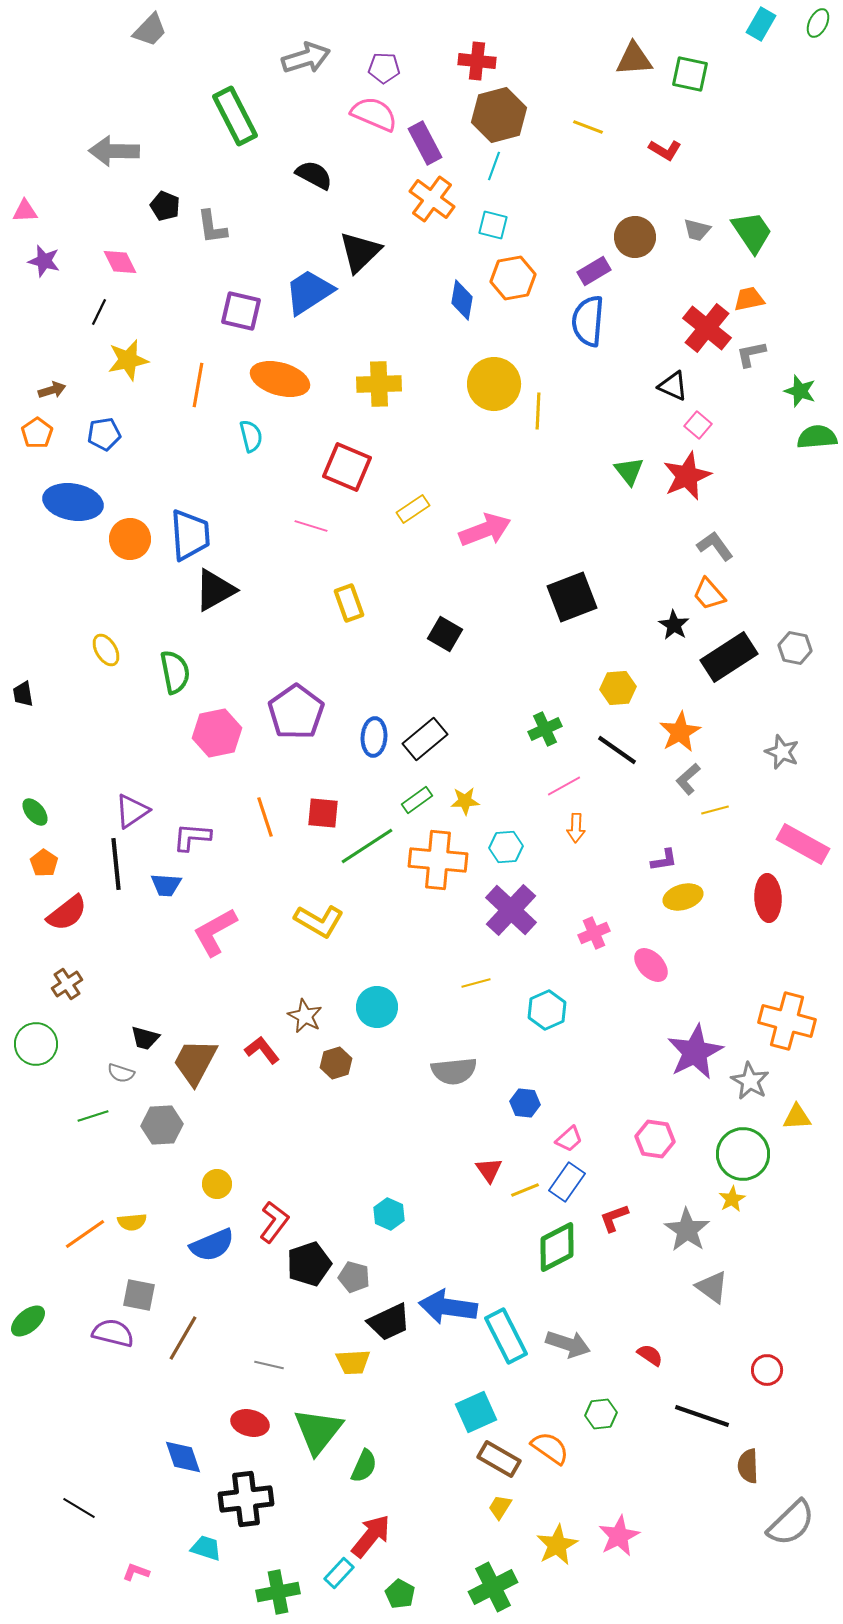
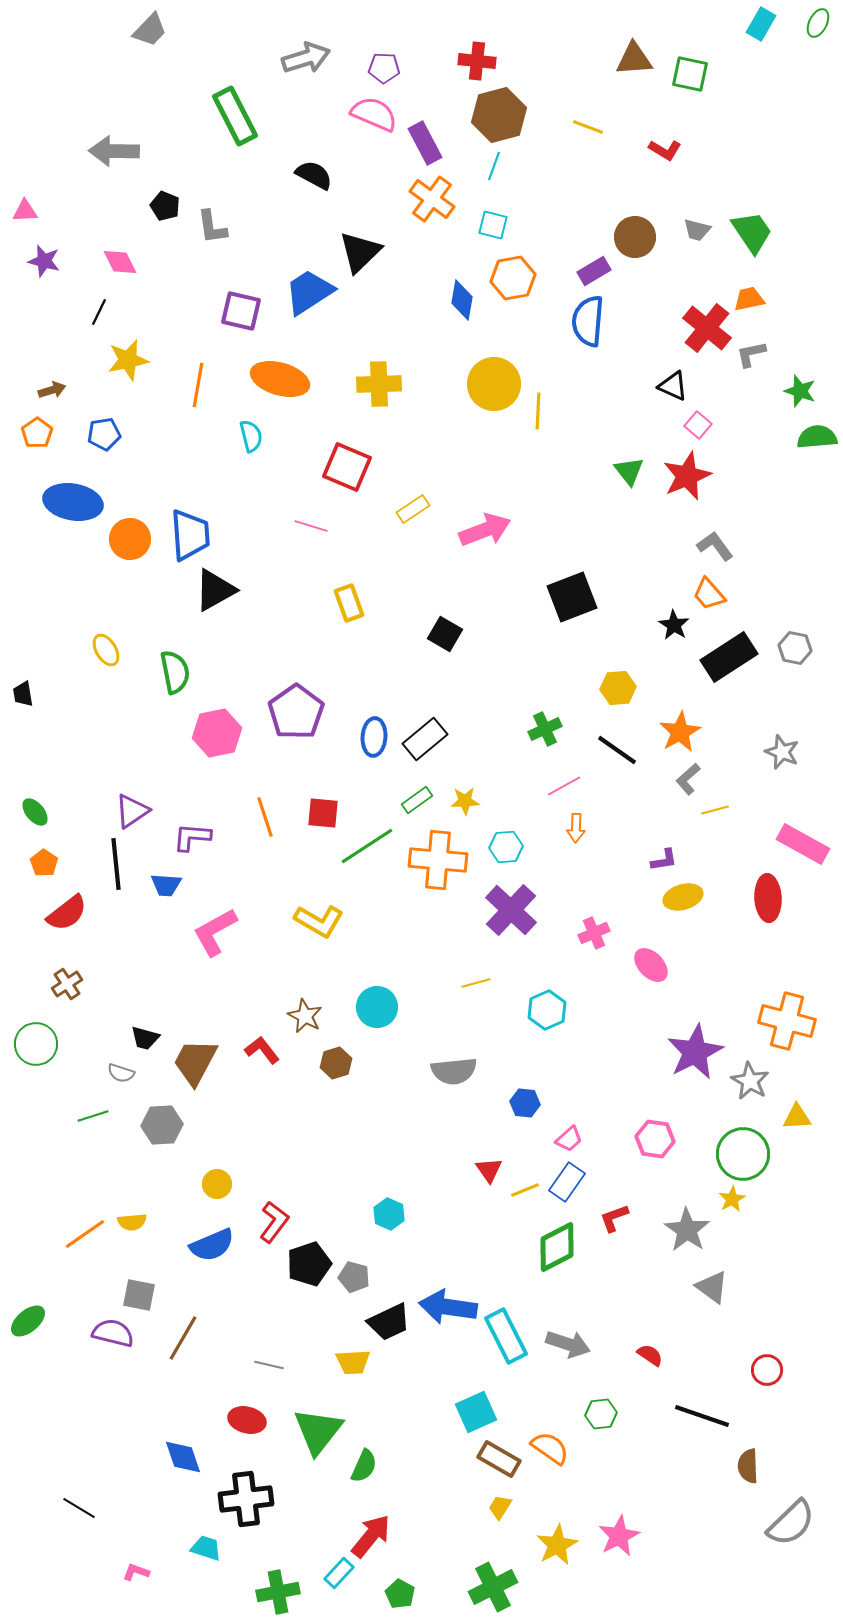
red ellipse at (250, 1423): moved 3 px left, 3 px up
